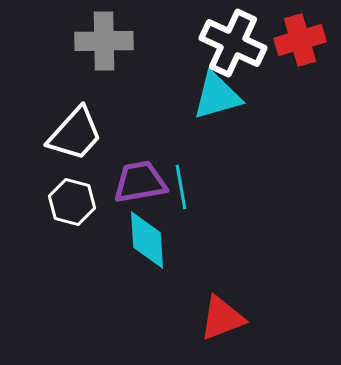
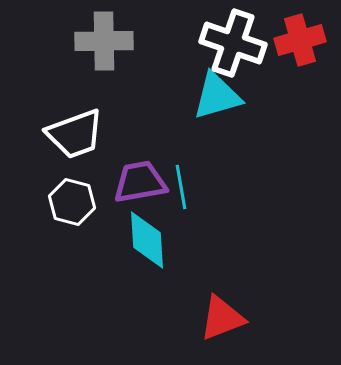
white cross: rotated 6 degrees counterclockwise
white trapezoid: rotated 28 degrees clockwise
